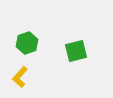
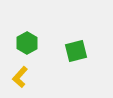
green hexagon: rotated 10 degrees counterclockwise
